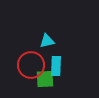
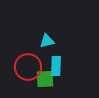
red circle: moved 3 px left, 2 px down
